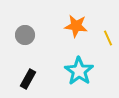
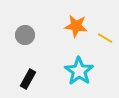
yellow line: moved 3 px left; rotated 35 degrees counterclockwise
